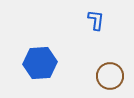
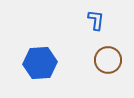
brown circle: moved 2 px left, 16 px up
